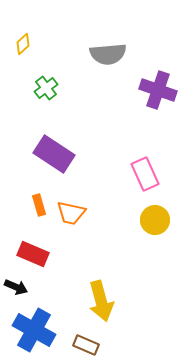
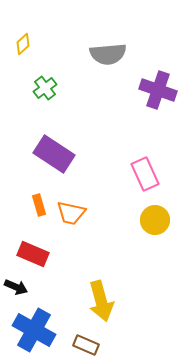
green cross: moved 1 px left
